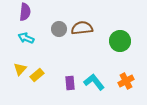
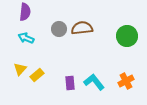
green circle: moved 7 px right, 5 px up
